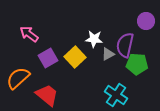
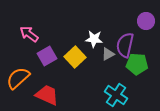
purple square: moved 1 px left, 2 px up
red trapezoid: rotated 15 degrees counterclockwise
